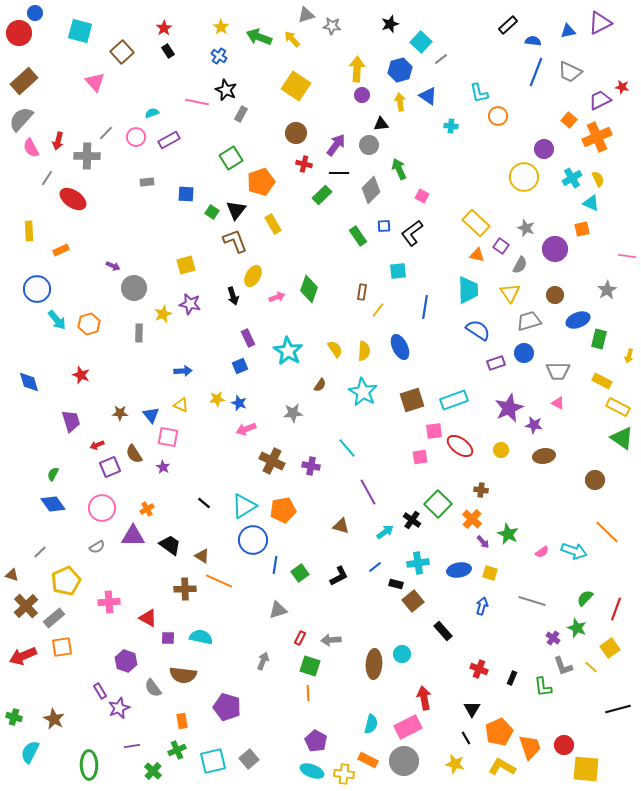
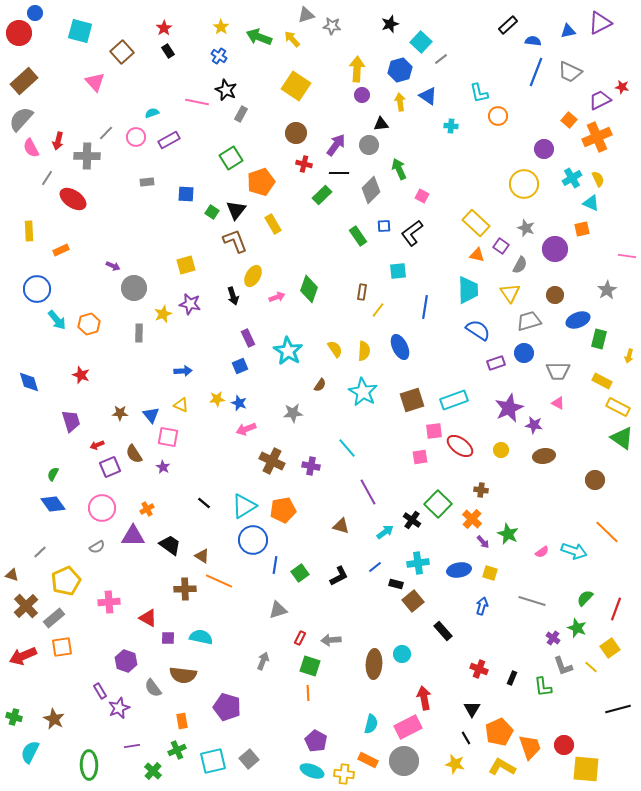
yellow circle at (524, 177): moved 7 px down
